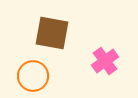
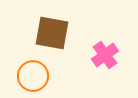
pink cross: moved 6 px up
